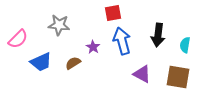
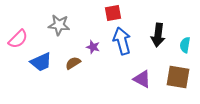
purple star: rotated 16 degrees counterclockwise
purple triangle: moved 5 px down
